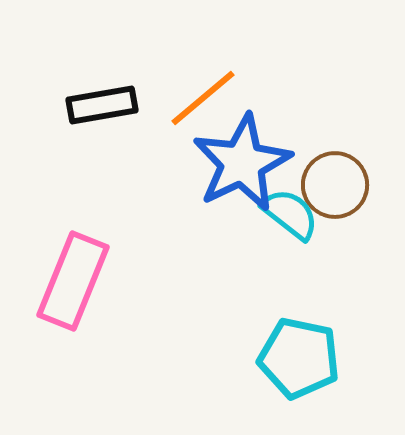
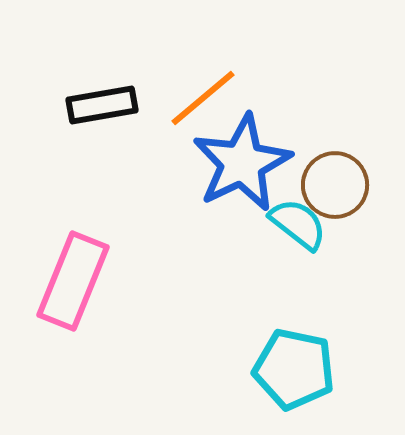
cyan semicircle: moved 8 px right, 10 px down
cyan pentagon: moved 5 px left, 11 px down
